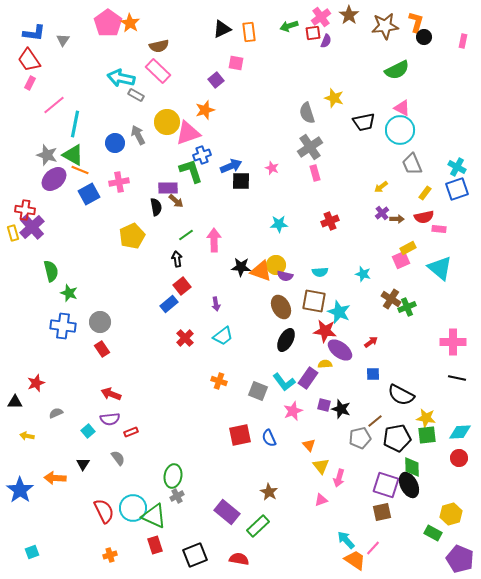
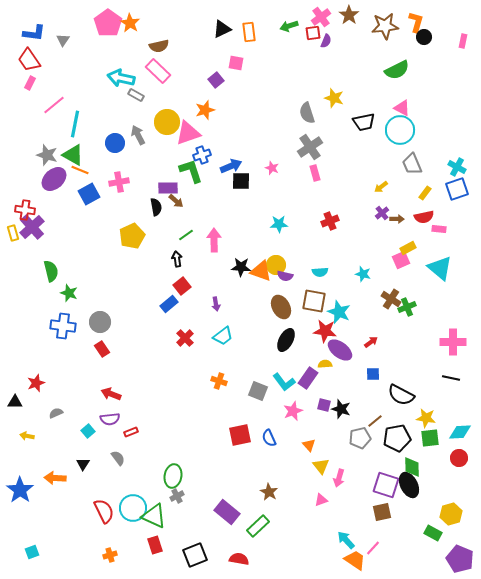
black line at (457, 378): moved 6 px left
green square at (427, 435): moved 3 px right, 3 px down
